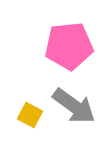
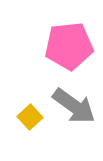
yellow square: moved 2 px down; rotated 20 degrees clockwise
